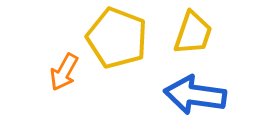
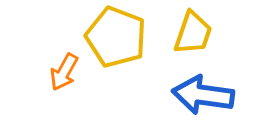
yellow pentagon: moved 1 px left, 1 px up
blue arrow: moved 8 px right
